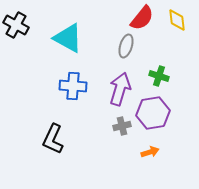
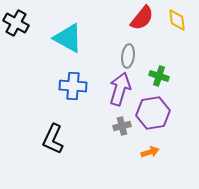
black cross: moved 2 px up
gray ellipse: moved 2 px right, 10 px down; rotated 10 degrees counterclockwise
